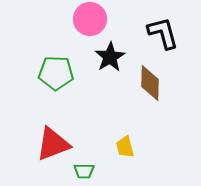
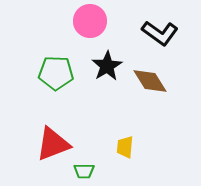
pink circle: moved 2 px down
black L-shape: moved 3 px left; rotated 141 degrees clockwise
black star: moved 3 px left, 9 px down
brown diamond: moved 2 px up; rotated 33 degrees counterclockwise
yellow trapezoid: rotated 20 degrees clockwise
